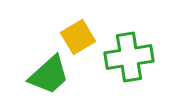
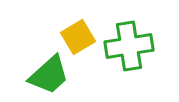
green cross: moved 11 px up
